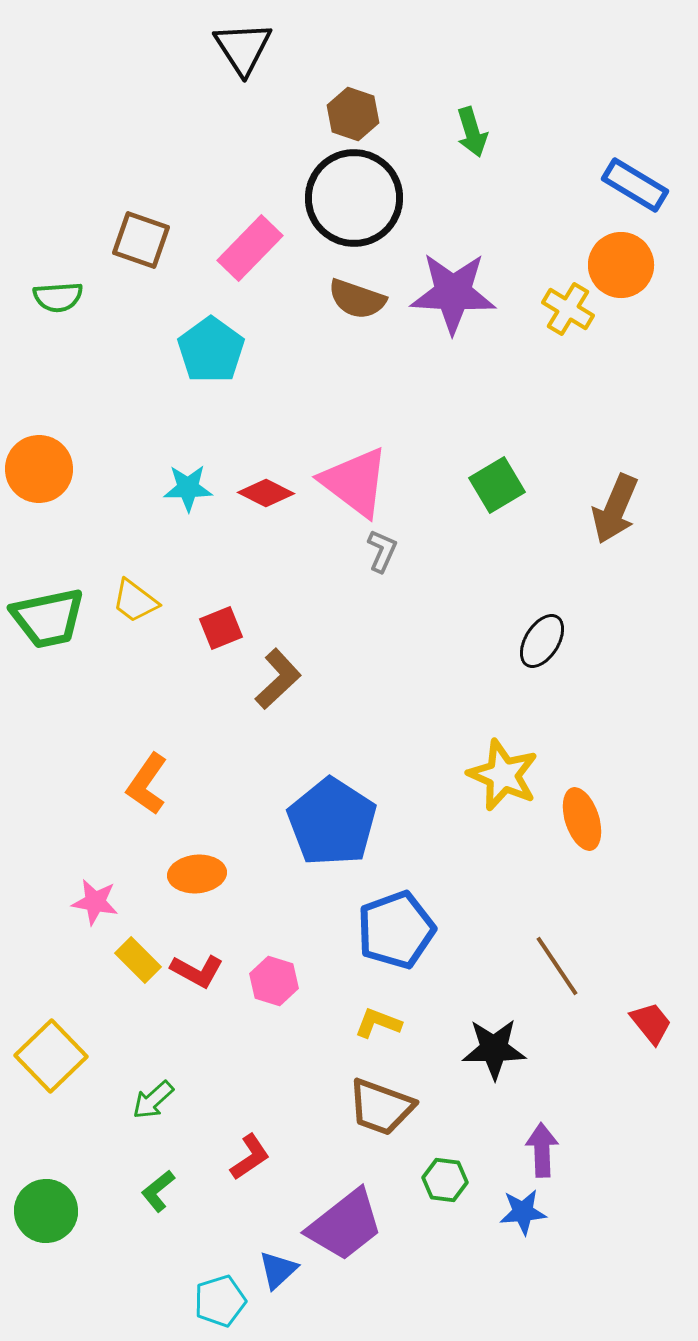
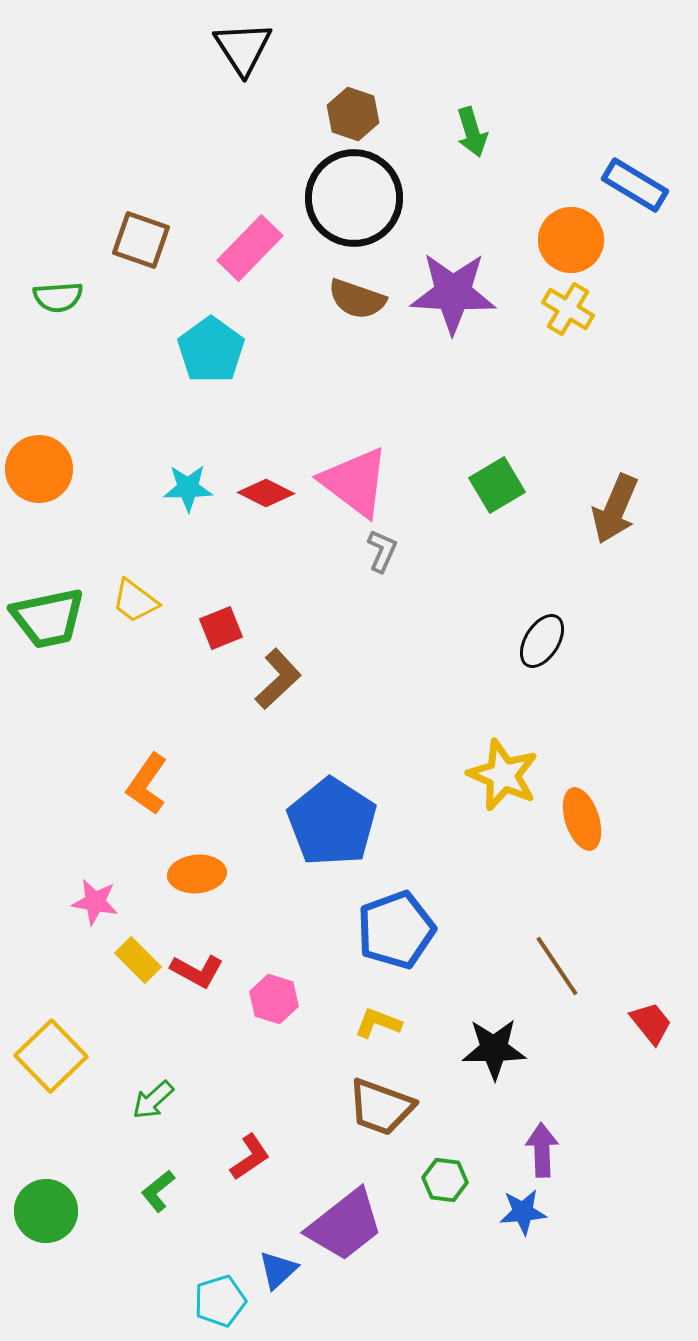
orange circle at (621, 265): moved 50 px left, 25 px up
pink hexagon at (274, 981): moved 18 px down
